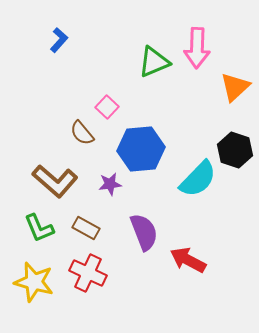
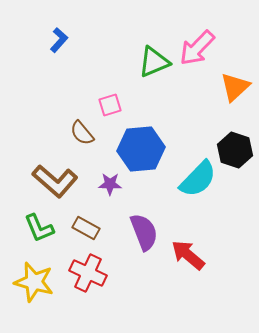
pink arrow: rotated 42 degrees clockwise
pink square: moved 3 px right, 2 px up; rotated 30 degrees clockwise
purple star: rotated 10 degrees clockwise
red arrow: moved 5 px up; rotated 12 degrees clockwise
